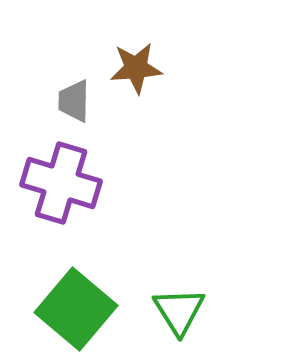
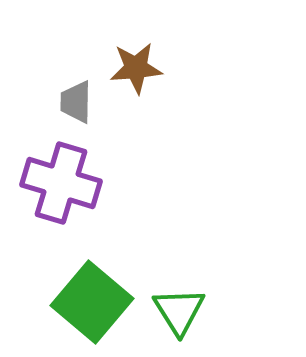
gray trapezoid: moved 2 px right, 1 px down
green square: moved 16 px right, 7 px up
